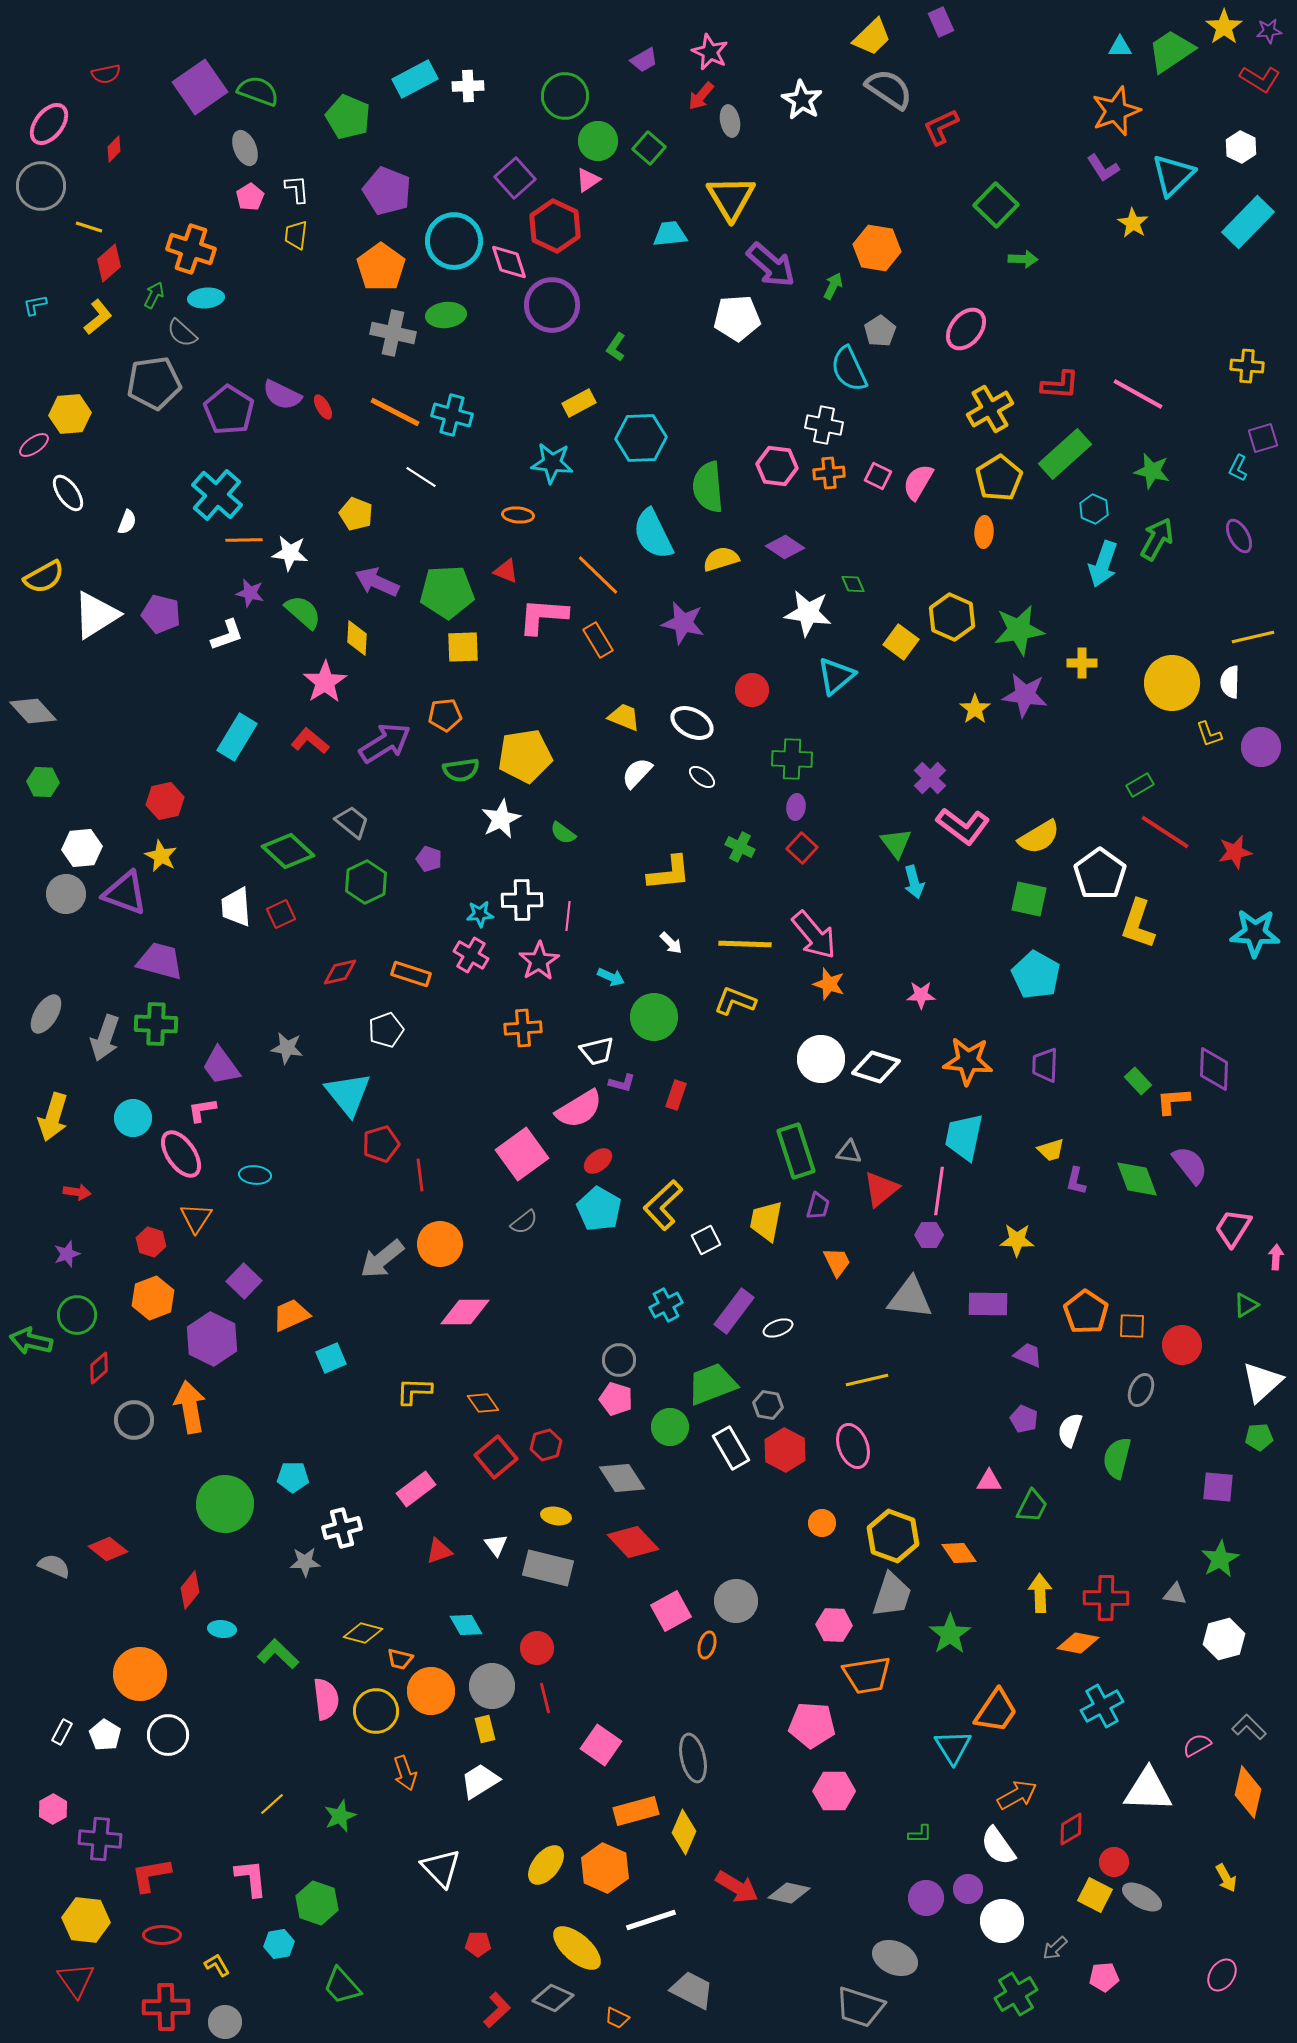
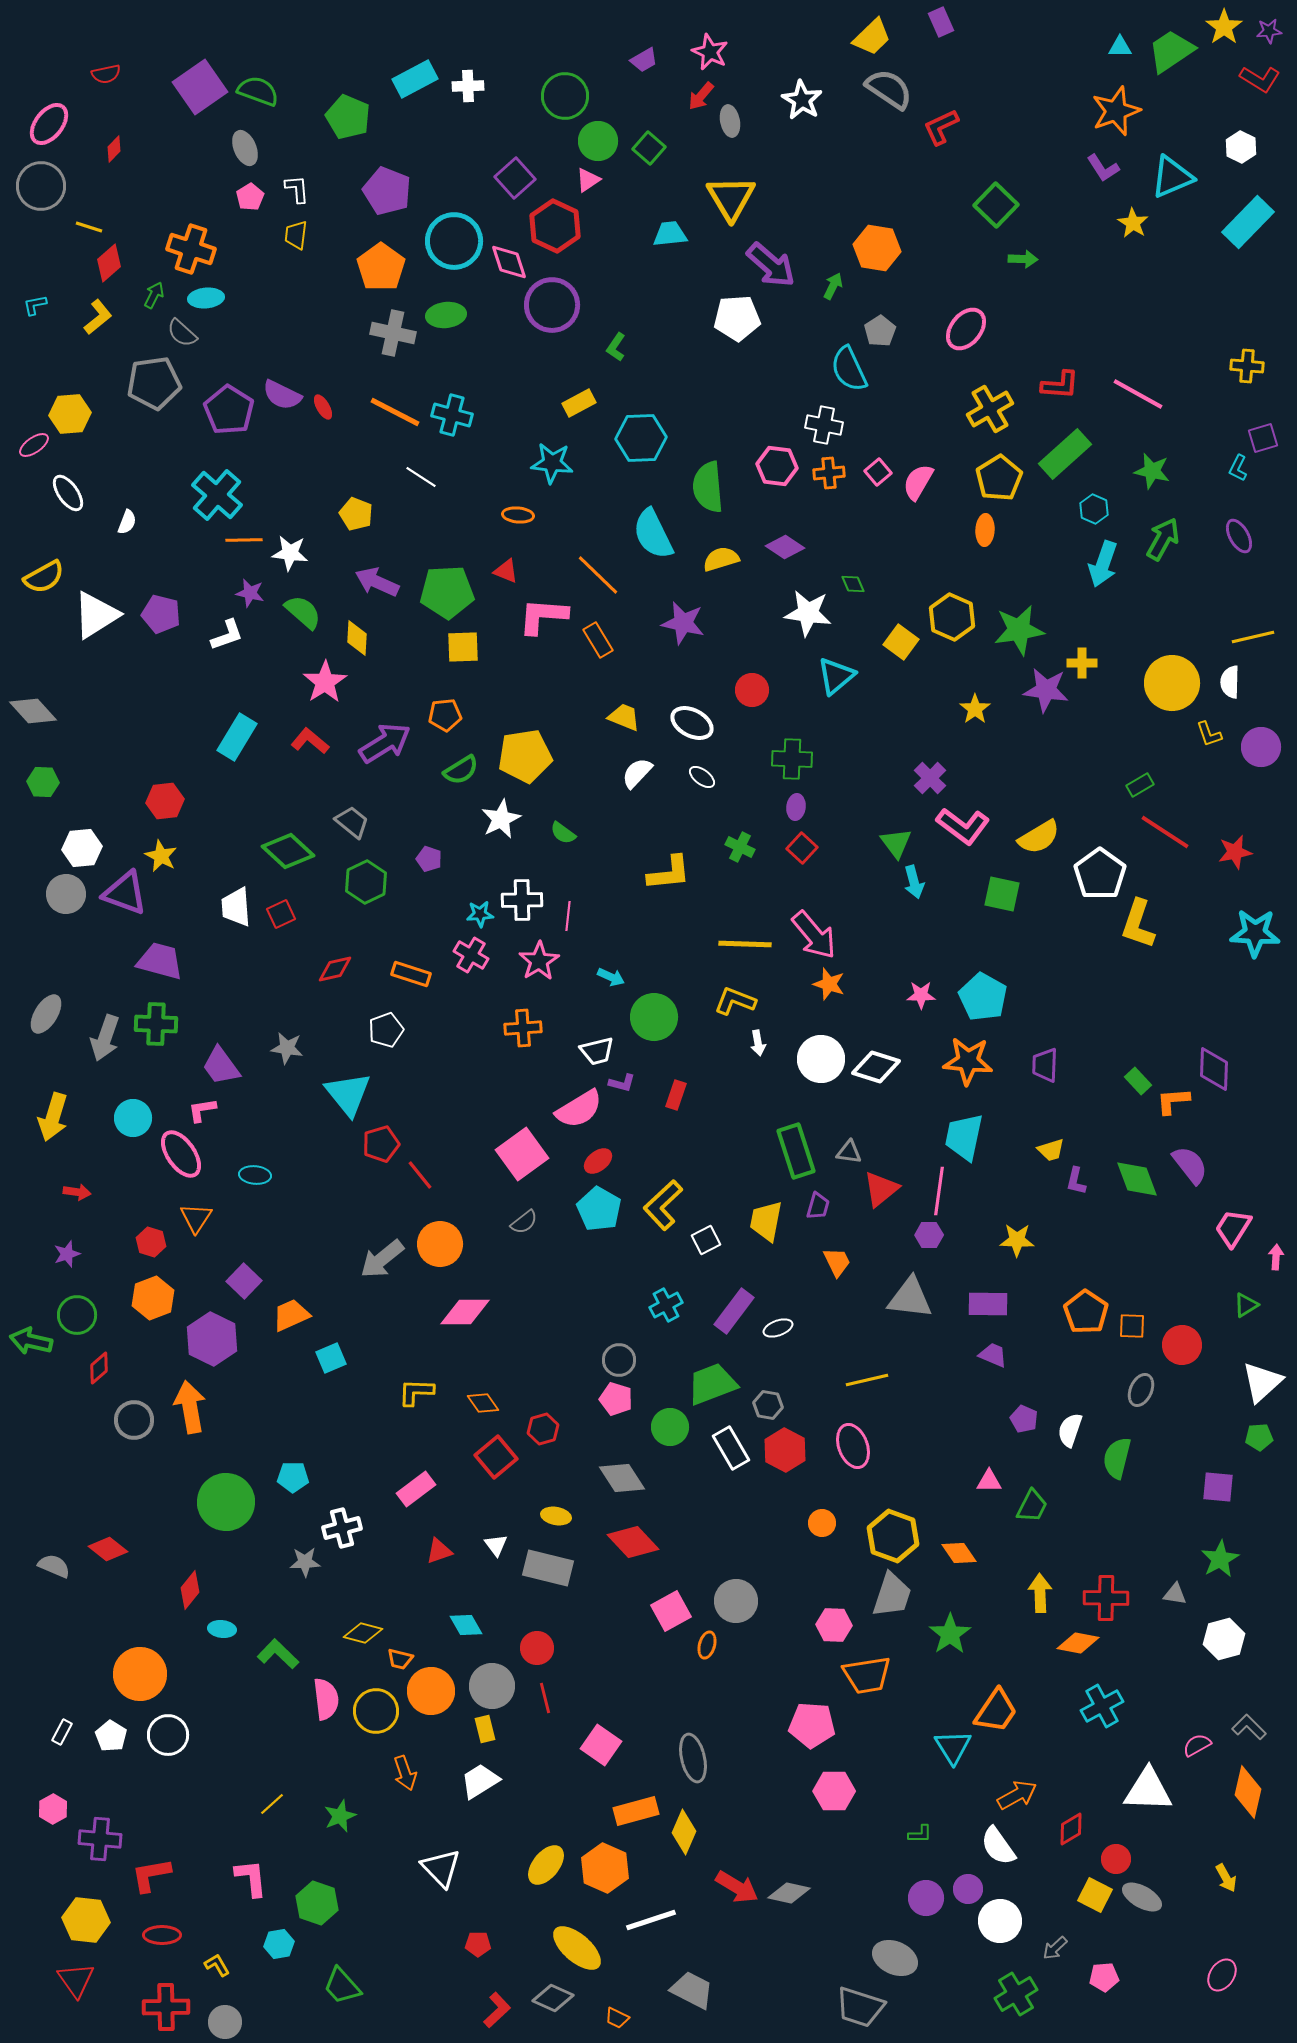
cyan triangle at (1173, 175): moved 1 px left, 2 px down; rotated 21 degrees clockwise
pink square at (878, 476): moved 4 px up; rotated 24 degrees clockwise
orange ellipse at (984, 532): moved 1 px right, 2 px up
green arrow at (1157, 539): moved 6 px right
purple star at (1025, 695): moved 21 px right, 5 px up
green semicircle at (461, 770): rotated 24 degrees counterclockwise
red hexagon at (165, 801): rotated 6 degrees clockwise
green square at (1029, 899): moved 27 px left, 5 px up
white arrow at (671, 943): moved 87 px right, 100 px down; rotated 35 degrees clockwise
red diamond at (340, 972): moved 5 px left, 3 px up
cyan pentagon at (1036, 975): moved 53 px left, 22 px down
red line at (420, 1175): rotated 32 degrees counterclockwise
purple trapezoid at (1028, 1355): moved 35 px left
yellow L-shape at (414, 1391): moved 2 px right, 1 px down
red hexagon at (546, 1445): moved 3 px left, 16 px up
green circle at (225, 1504): moved 1 px right, 2 px up
white pentagon at (105, 1735): moved 6 px right, 1 px down
red circle at (1114, 1862): moved 2 px right, 3 px up
white circle at (1002, 1921): moved 2 px left
